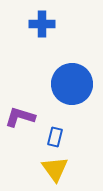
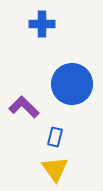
purple L-shape: moved 4 px right, 10 px up; rotated 28 degrees clockwise
